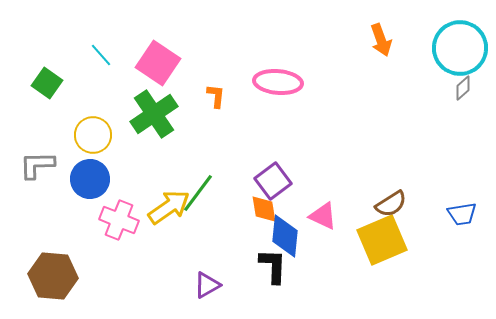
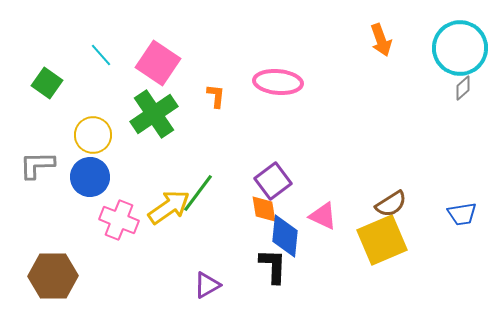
blue circle: moved 2 px up
brown hexagon: rotated 6 degrees counterclockwise
